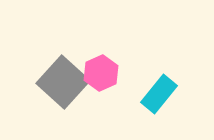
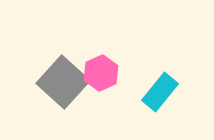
cyan rectangle: moved 1 px right, 2 px up
